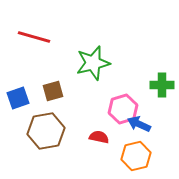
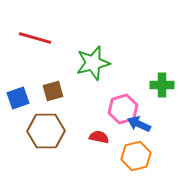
red line: moved 1 px right, 1 px down
brown hexagon: rotated 9 degrees clockwise
